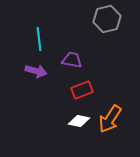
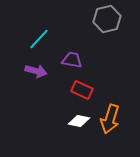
cyan line: rotated 50 degrees clockwise
red rectangle: rotated 45 degrees clockwise
orange arrow: rotated 16 degrees counterclockwise
